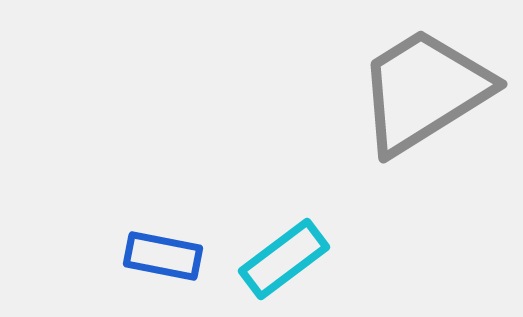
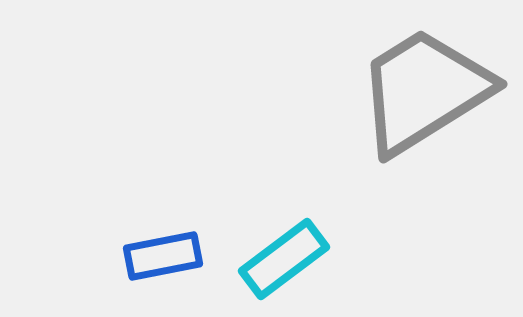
blue rectangle: rotated 22 degrees counterclockwise
